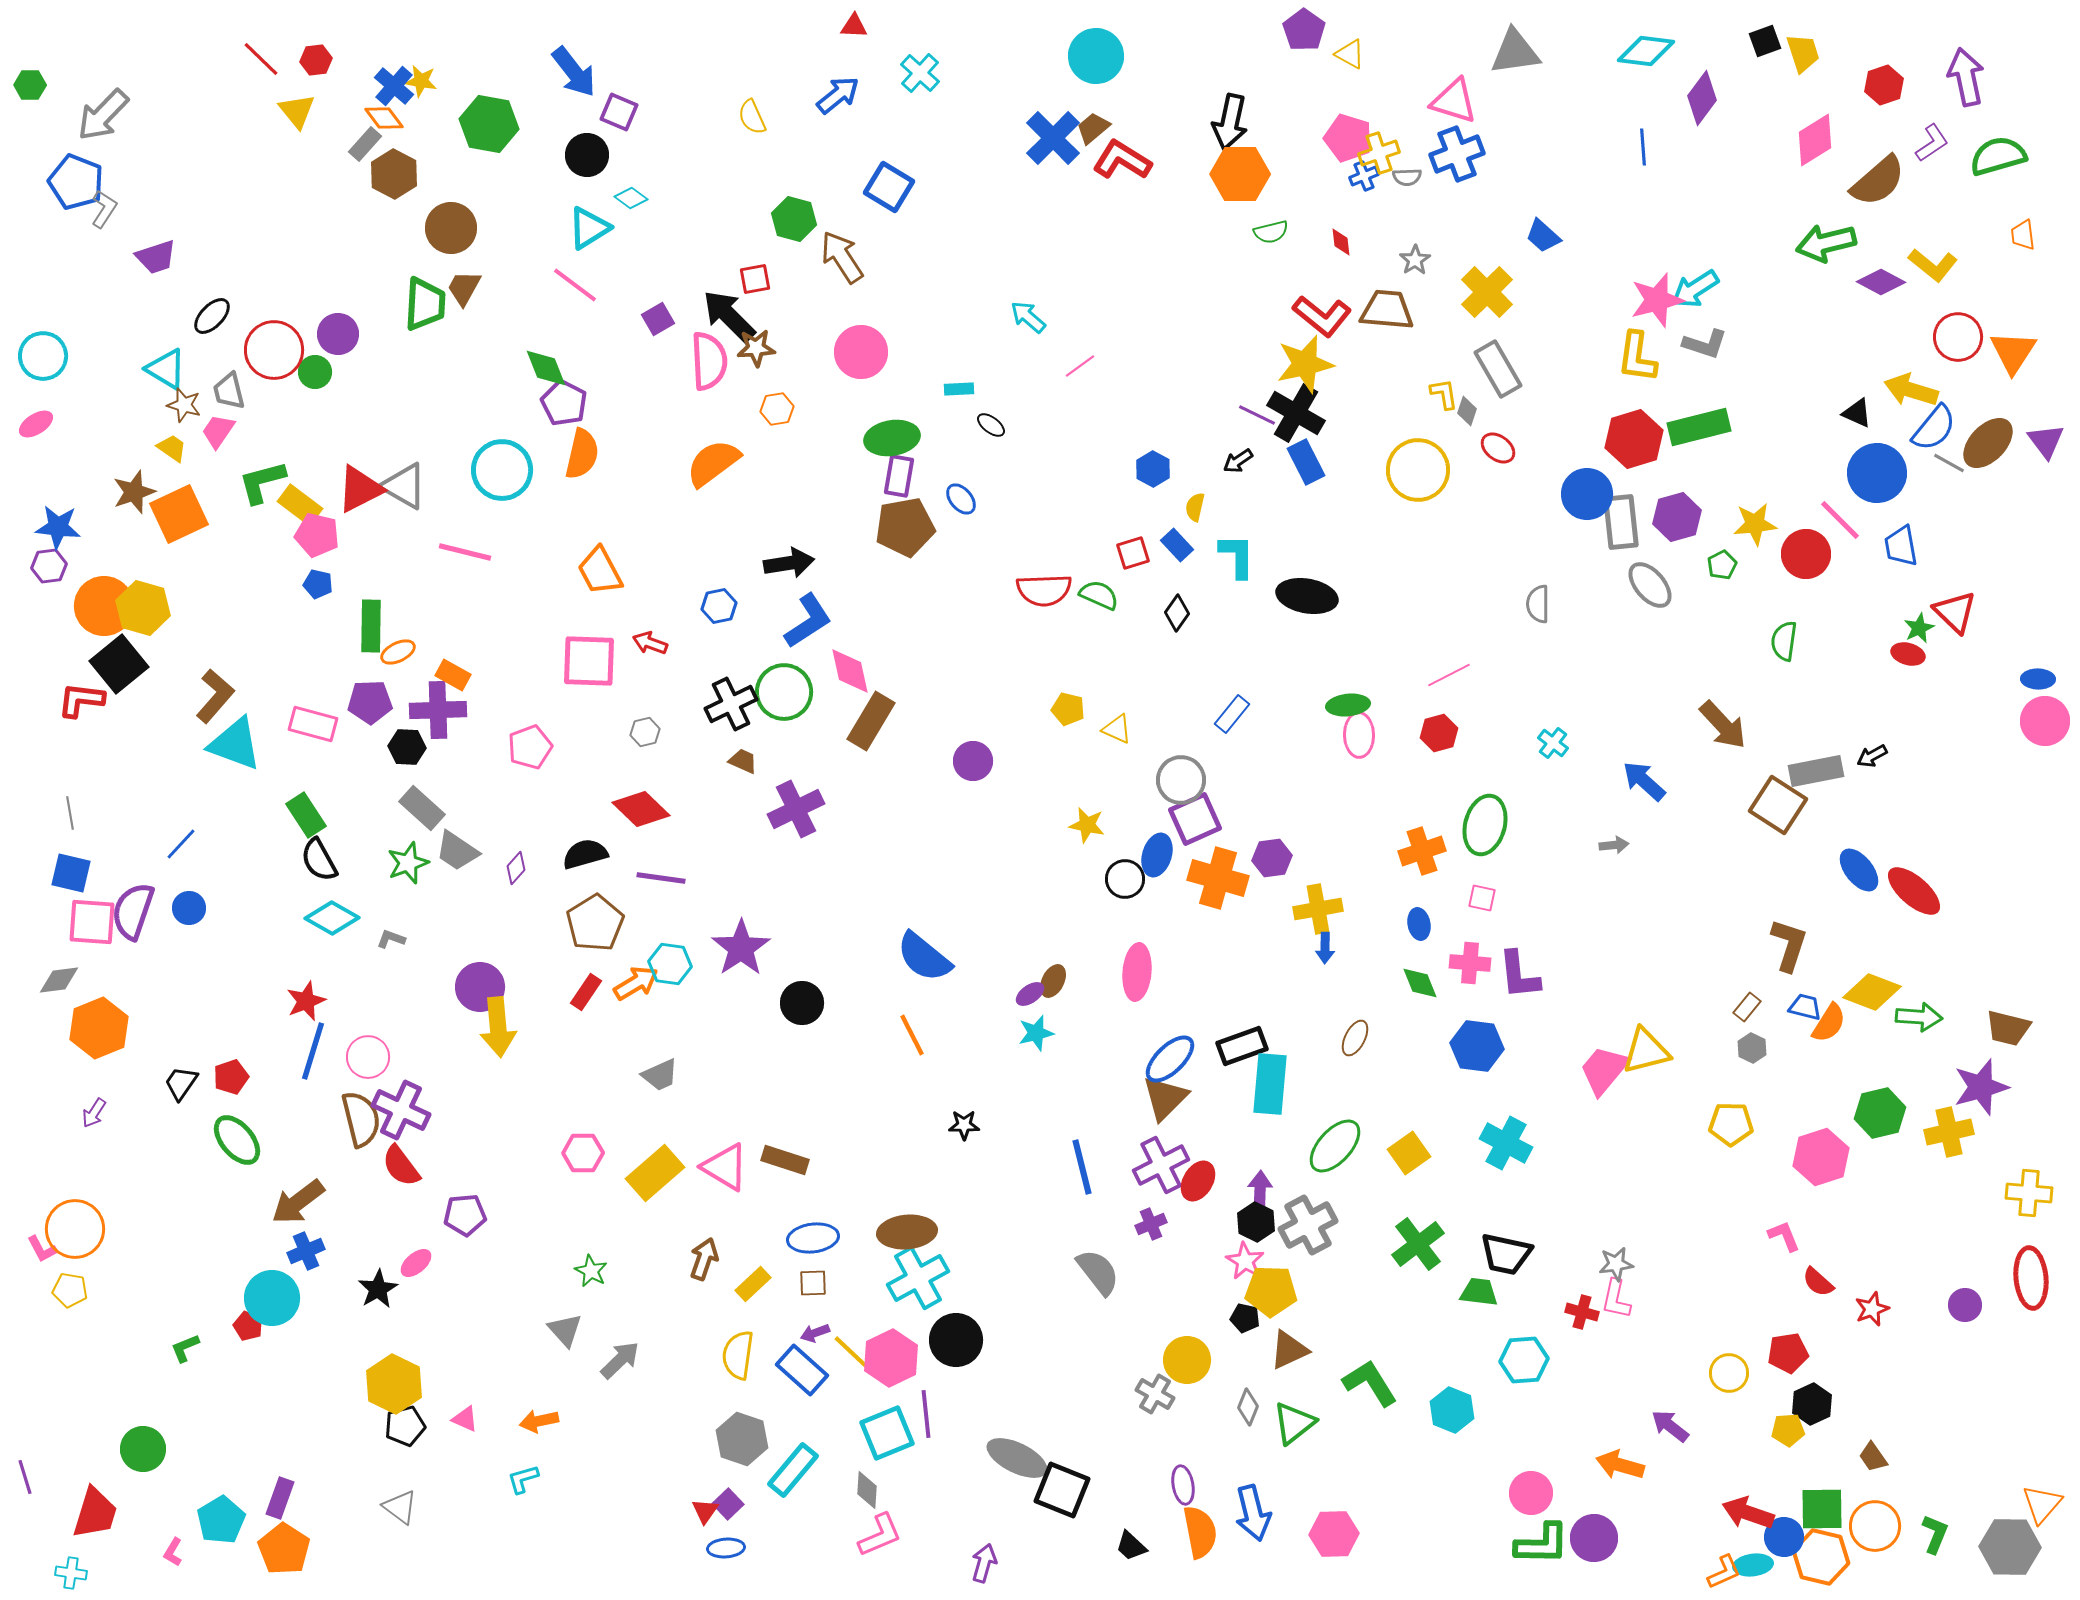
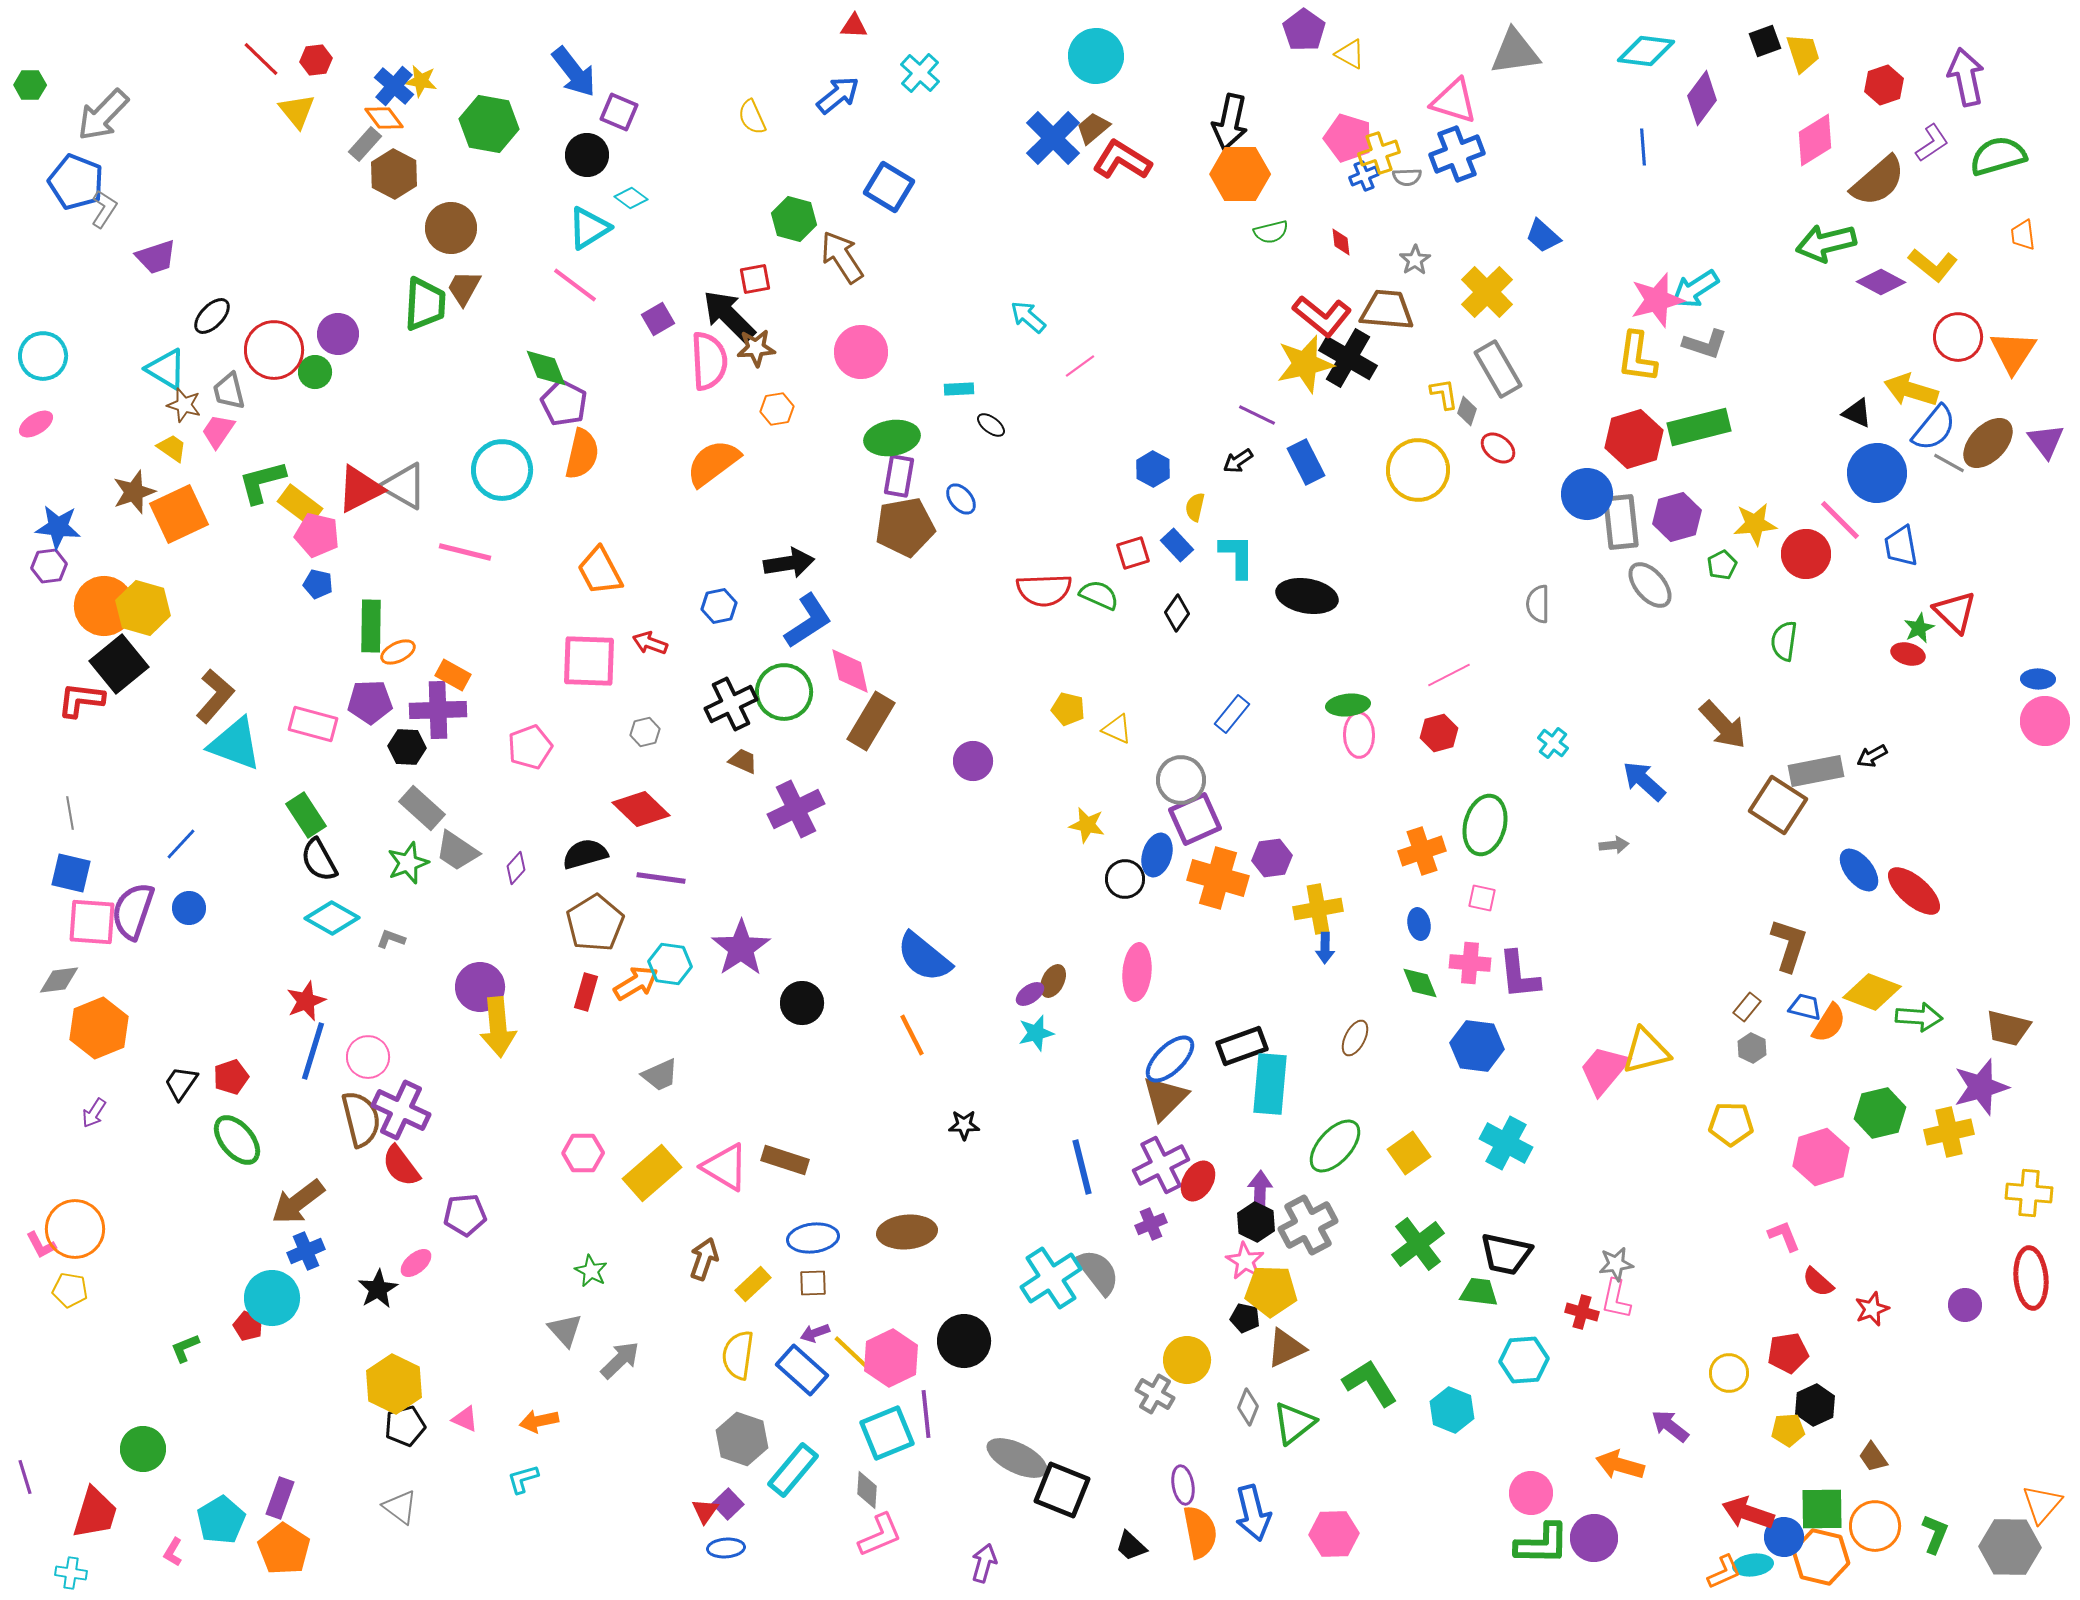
black cross at (1296, 413): moved 52 px right, 55 px up
red rectangle at (586, 992): rotated 18 degrees counterclockwise
yellow rectangle at (655, 1173): moved 3 px left
pink L-shape at (42, 1249): moved 1 px left, 4 px up
cyan cross at (918, 1278): moved 133 px right; rotated 4 degrees counterclockwise
black circle at (956, 1340): moved 8 px right, 1 px down
brown triangle at (1289, 1350): moved 3 px left, 2 px up
black hexagon at (1812, 1404): moved 3 px right, 1 px down
